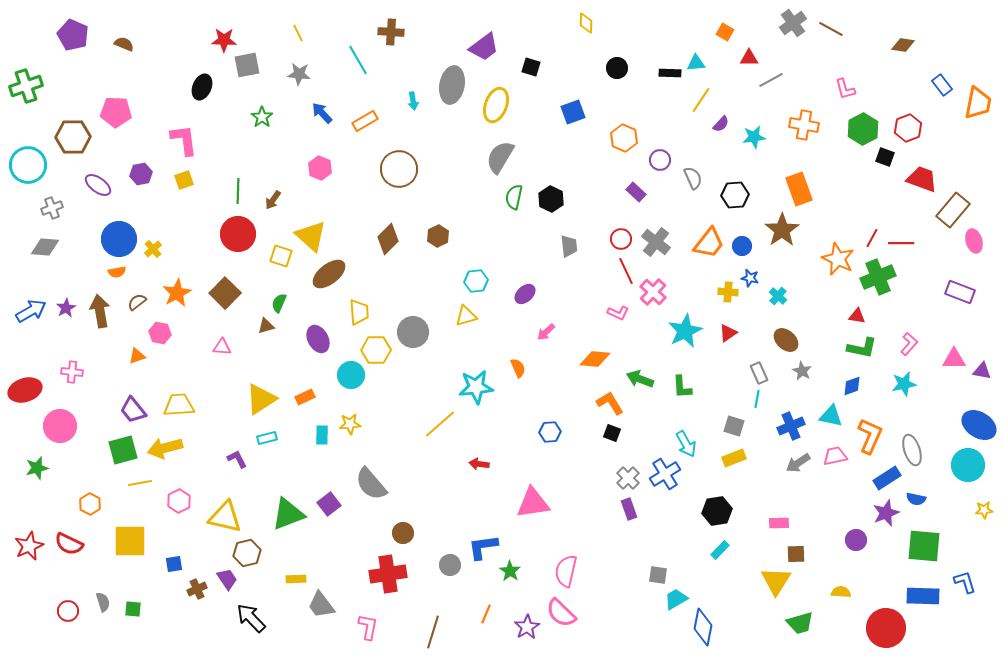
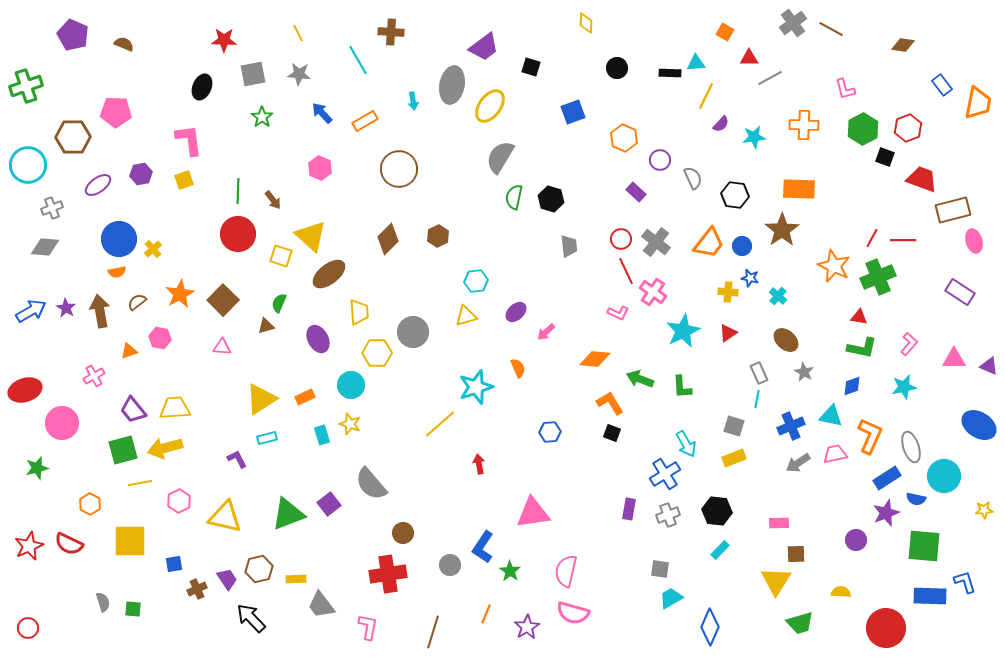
gray square at (247, 65): moved 6 px right, 9 px down
gray line at (771, 80): moved 1 px left, 2 px up
yellow line at (701, 100): moved 5 px right, 4 px up; rotated 8 degrees counterclockwise
yellow ellipse at (496, 105): moved 6 px left, 1 px down; rotated 16 degrees clockwise
orange cross at (804, 125): rotated 8 degrees counterclockwise
pink L-shape at (184, 140): moved 5 px right
purple ellipse at (98, 185): rotated 72 degrees counterclockwise
orange rectangle at (799, 189): rotated 68 degrees counterclockwise
black hexagon at (735, 195): rotated 12 degrees clockwise
black hexagon at (551, 199): rotated 10 degrees counterclockwise
brown arrow at (273, 200): rotated 72 degrees counterclockwise
brown rectangle at (953, 210): rotated 36 degrees clockwise
red line at (901, 243): moved 2 px right, 3 px up
orange star at (838, 259): moved 4 px left, 7 px down
pink cross at (653, 292): rotated 8 degrees counterclockwise
purple rectangle at (960, 292): rotated 12 degrees clockwise
orange star at (177, 293): moved 3 px right, 1 px down
brown square at (225, 293): moved 2 px left, 7 px down
purple ellipse at (525, 294): moved 9 px left, 18 px down
purple star at (66, 308): rotated 12 degrees counterclockwise
red triangle at (857, 316): moved 2 px right, 1 px down
cyan star at (685, 331): moved 2 px left
pink hexagon at (160, 333): moved 5 px down
yellow hexagon at (376, 350): moved 1 px right, 3 px down
orange triangle at (137, 356): moved 8 px left, 5 px up
gray star at (802, 371): moved 2 px right, 1 px down
purple triangle at (982, 371): moved 7 px right, 5 px up; rotated 12 degrees clockwise
pink cross at (72, 372): moved 22 px right, 4 px down; rotated 35 degrees counterclockwise
cyan circle at (351, 375): moved 10 px down
cyan star at (904, 384): moved 3 px down
cyan star at (476, 387): rotated 12 degrees counterclockwise
yellow trapezoid at (179, 405): moved 4 px left, 3 px down
yellow star at (350, 424): rotated 25 degrees clockwise
pink circle at (60, 426): moved 2 px right, 3 px up
cyan rectangle at (322, 435): rotated 18 degrees counterclockwise
gray ellipse at (912, 450): moved 1 px left, 3 px up
pink trapezoid at (835, 456): moved 2 px up
red arrow at (479, 464): rotated 72 degrees clockwise
cyan circle at (968, 465): moved 24 px left, 11 px down
gray cross at (628, 478): moved 40 px right, 37 px down; rotated 25 degrees clockwise
pink triangle at (533, 503): moved 10 px down
purple rectangle at (629, 509): rotated 30 degrees clockwise
black hexagon at (717, 511): rotated 16 degrees clockwise
blue L-shape at (483, 547): rotated 48 degrees counterclockwise
brown hexagon at (247, 553): moved 12 px right, 16 px down
gray square at (658, 575): moved 2 px right, 6 px up
blue rectangle at (923, 596): moved 7 px right
cyan trapezoid at (676, 599): moved 5 px left, 1 px up
red circle at (68, 611): moved 40 px left, 17 px down
pink semicircle at (561, 613): moved 12 px right; rotated 28 degrees counterclockwise
blue diamond at (703, 627): moved 7 px right; rotated 12 degrees clockwise
